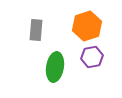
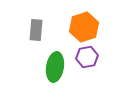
orange hexagon: moved 3 px left, 1 px down
purple hexagon: moved 5 px left
